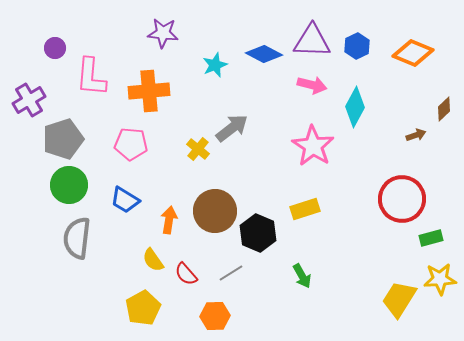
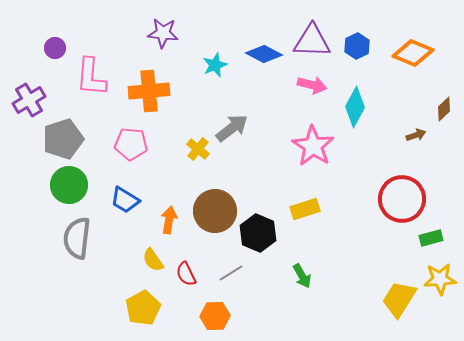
red semicircle: rotated 15 degrees clockwise
